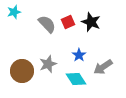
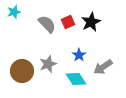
black star: rotated 24 degrees clockwise
